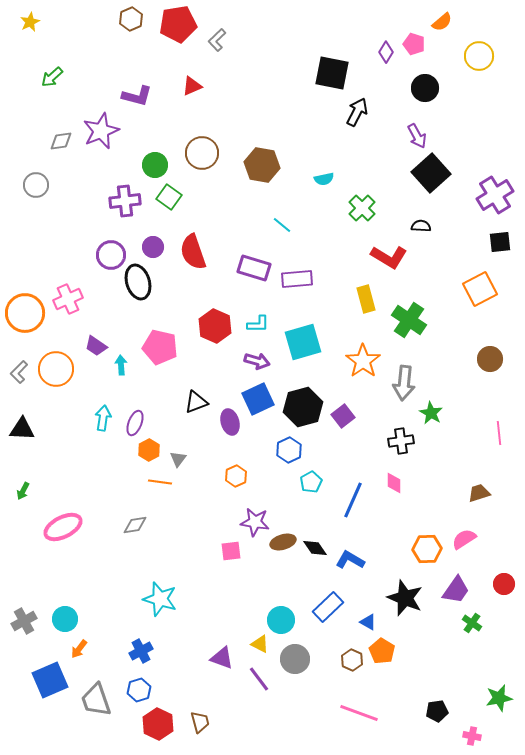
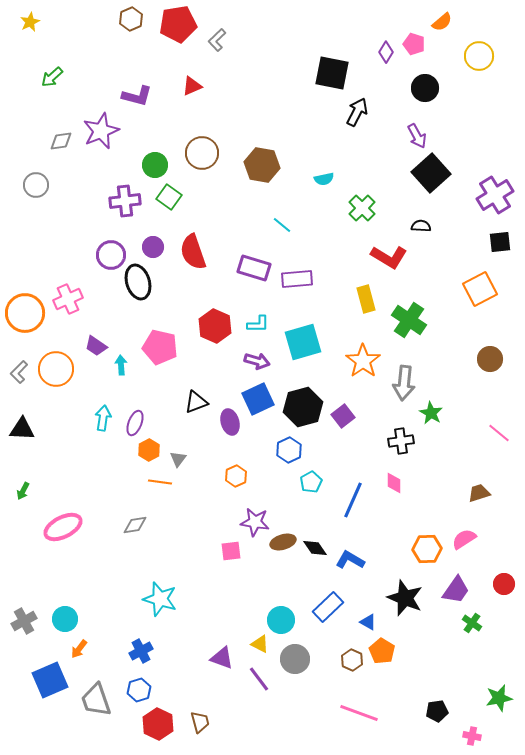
pink line at (499, 433): rotated 45 degrees counterclockwise
